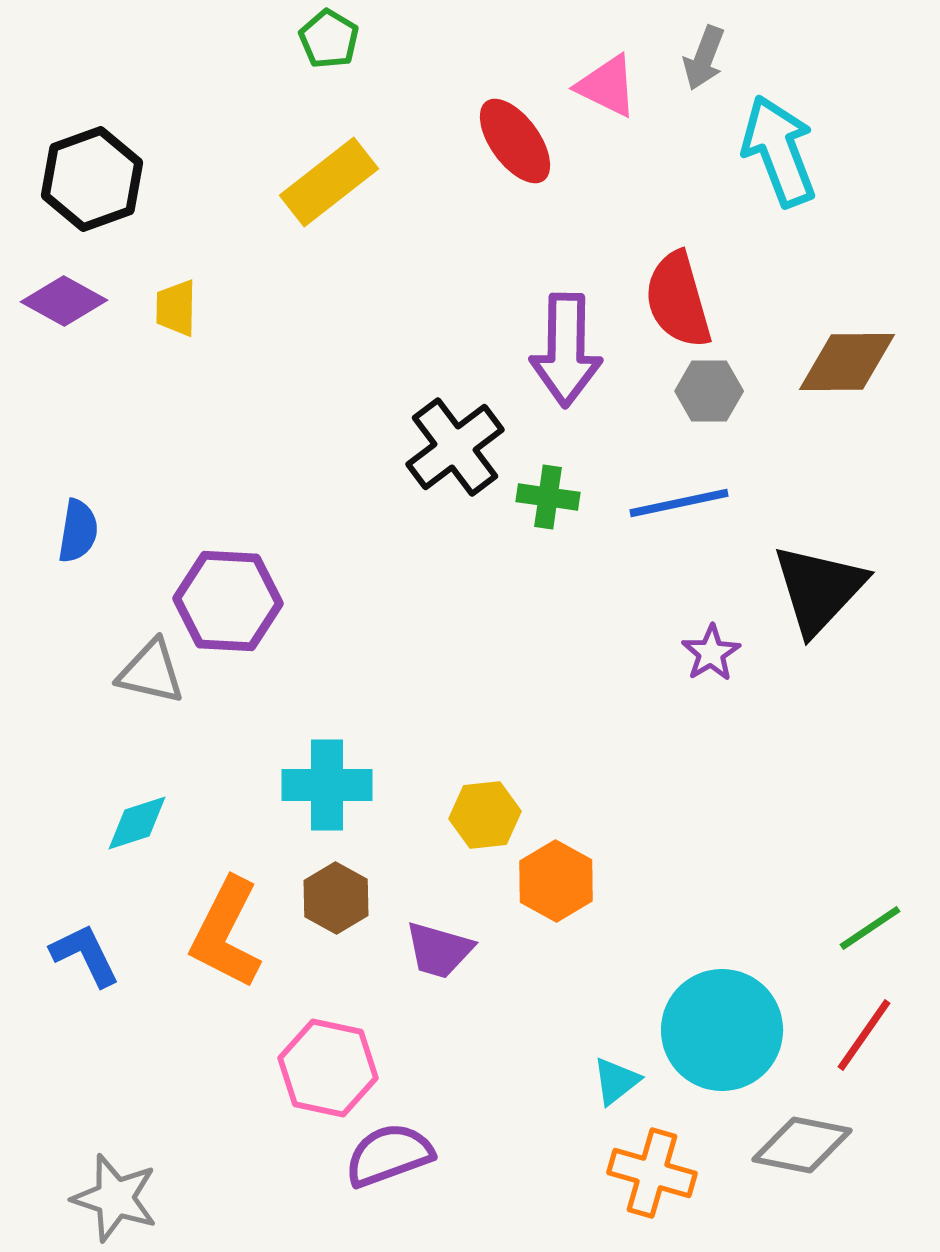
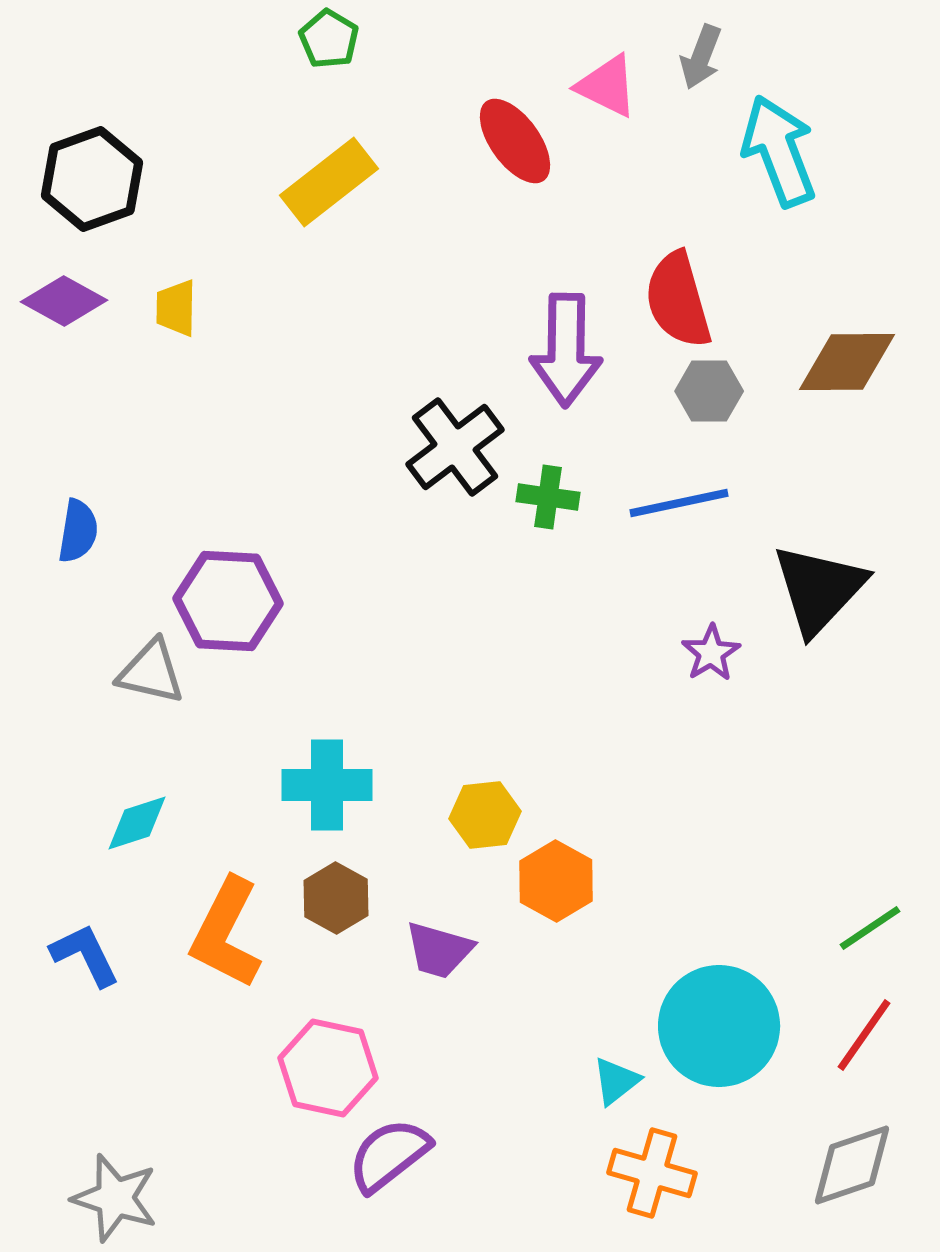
gray arrow: moved 3 px left, 1 px up
cyan circle: moved 3 px left, 4 px up
gray diamond: moved 50 px right, 20 px down; rotated 30 degrees counterclockwise
purple semicircle: rotated 18 degrees counterclockwise
